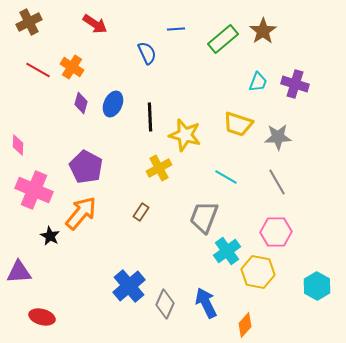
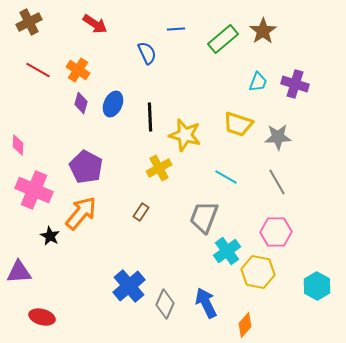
orange cross: moved 6 px right, 3 px down
